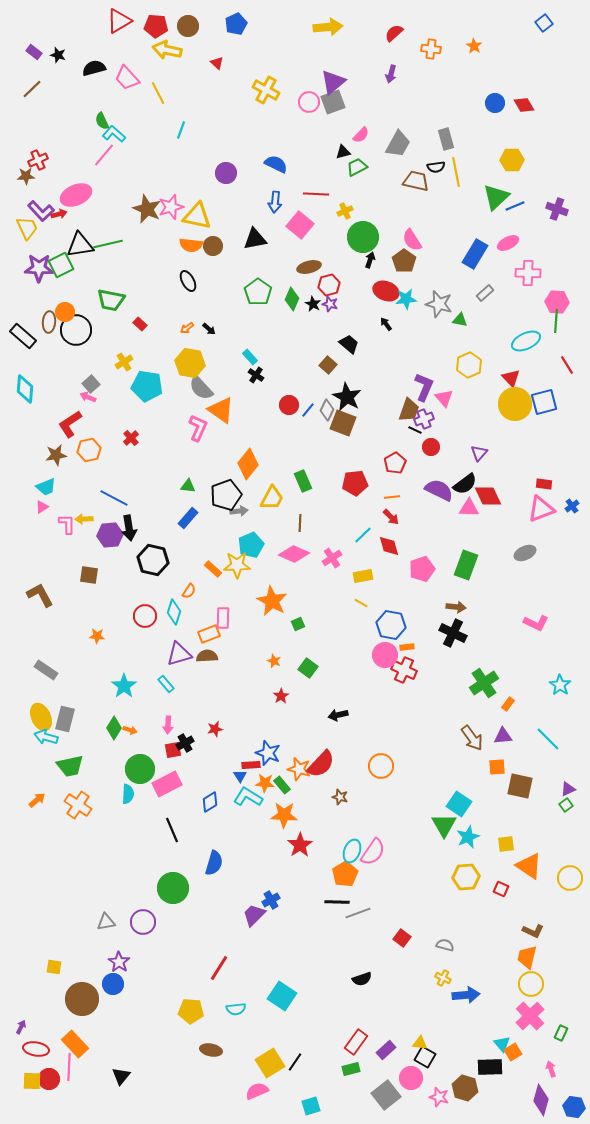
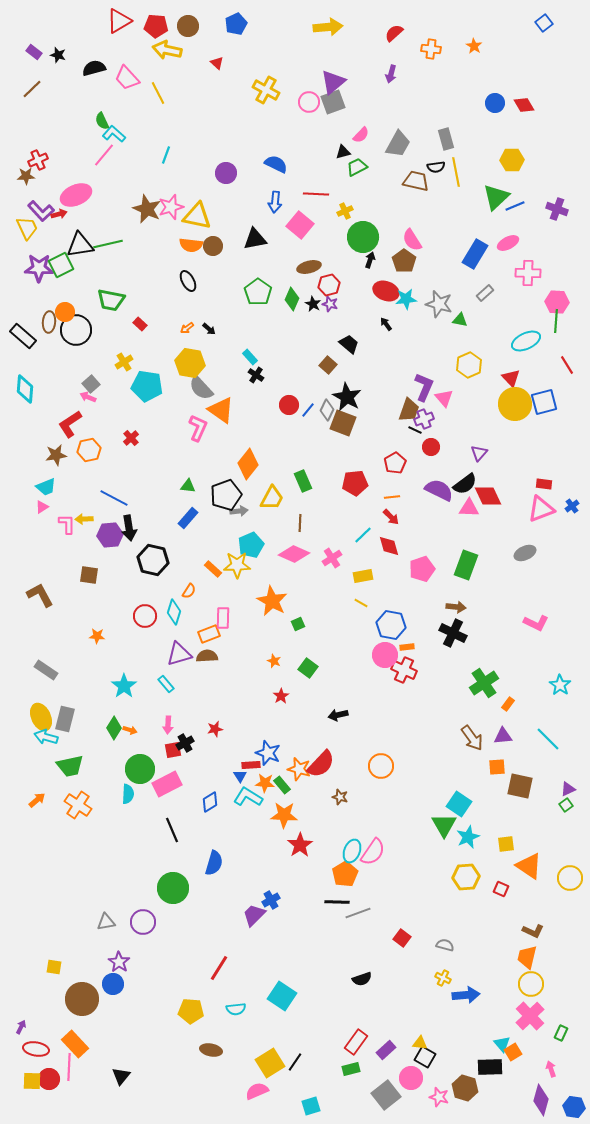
cyan line at (181, 130): moved 15 px left, 25 px down
